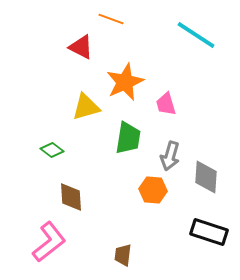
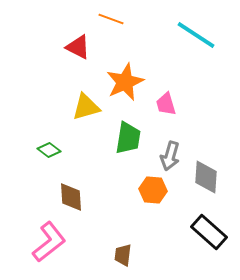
red triangle: moved 3 px left
green diamond: moved 3 px left
black rectangle: rotated 24 degrees clockwise
